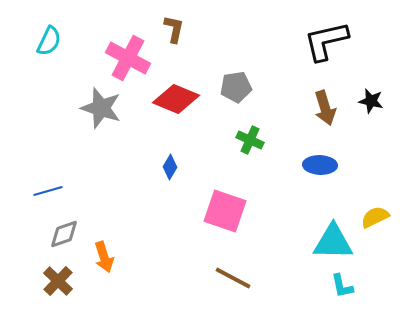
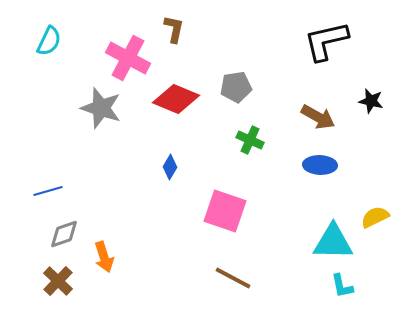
brown arrow: moved 7 px left, 9 px down; rotated 44 degrees counterclockwise
